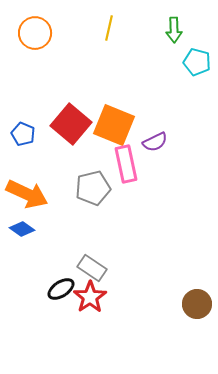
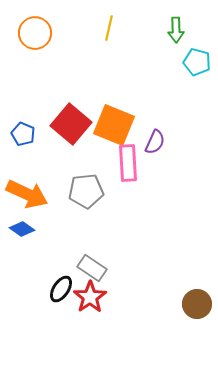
green arrow: moved 2 px right
purple semicircle: rotated 40 degrees counterclockwise
pink rectangle: moved 2 px right, 1 px up; rotated 9 degrees clockwise
gray pentagon: moved 7 px left, 3 px down; rotated 8 degrees clockwise
black ellipse: rotated 24 degrees counterclockwise
